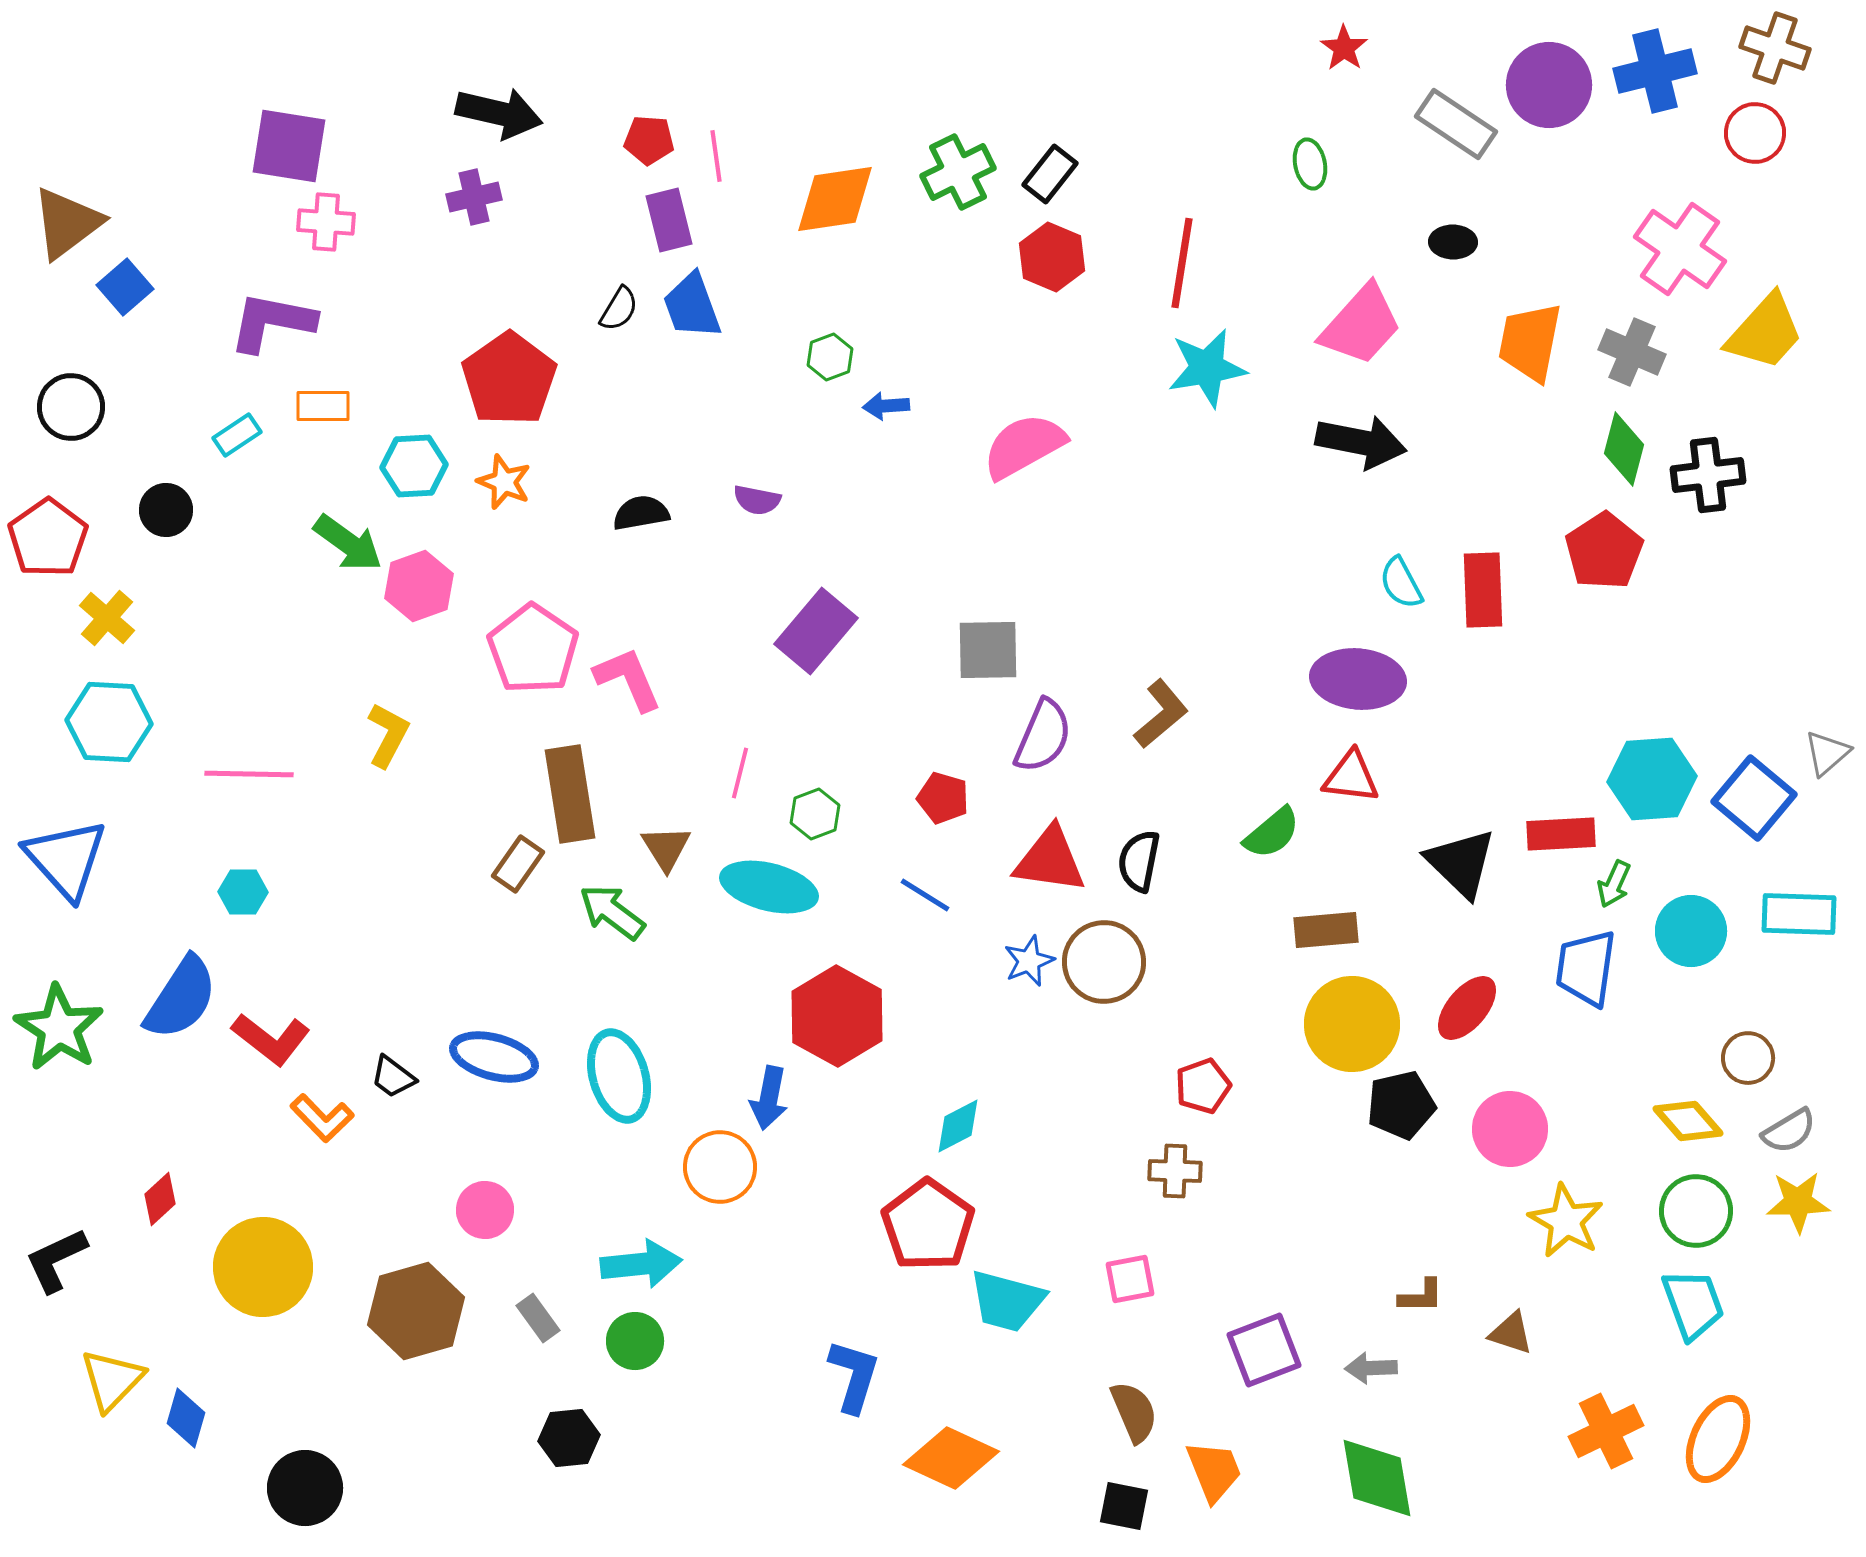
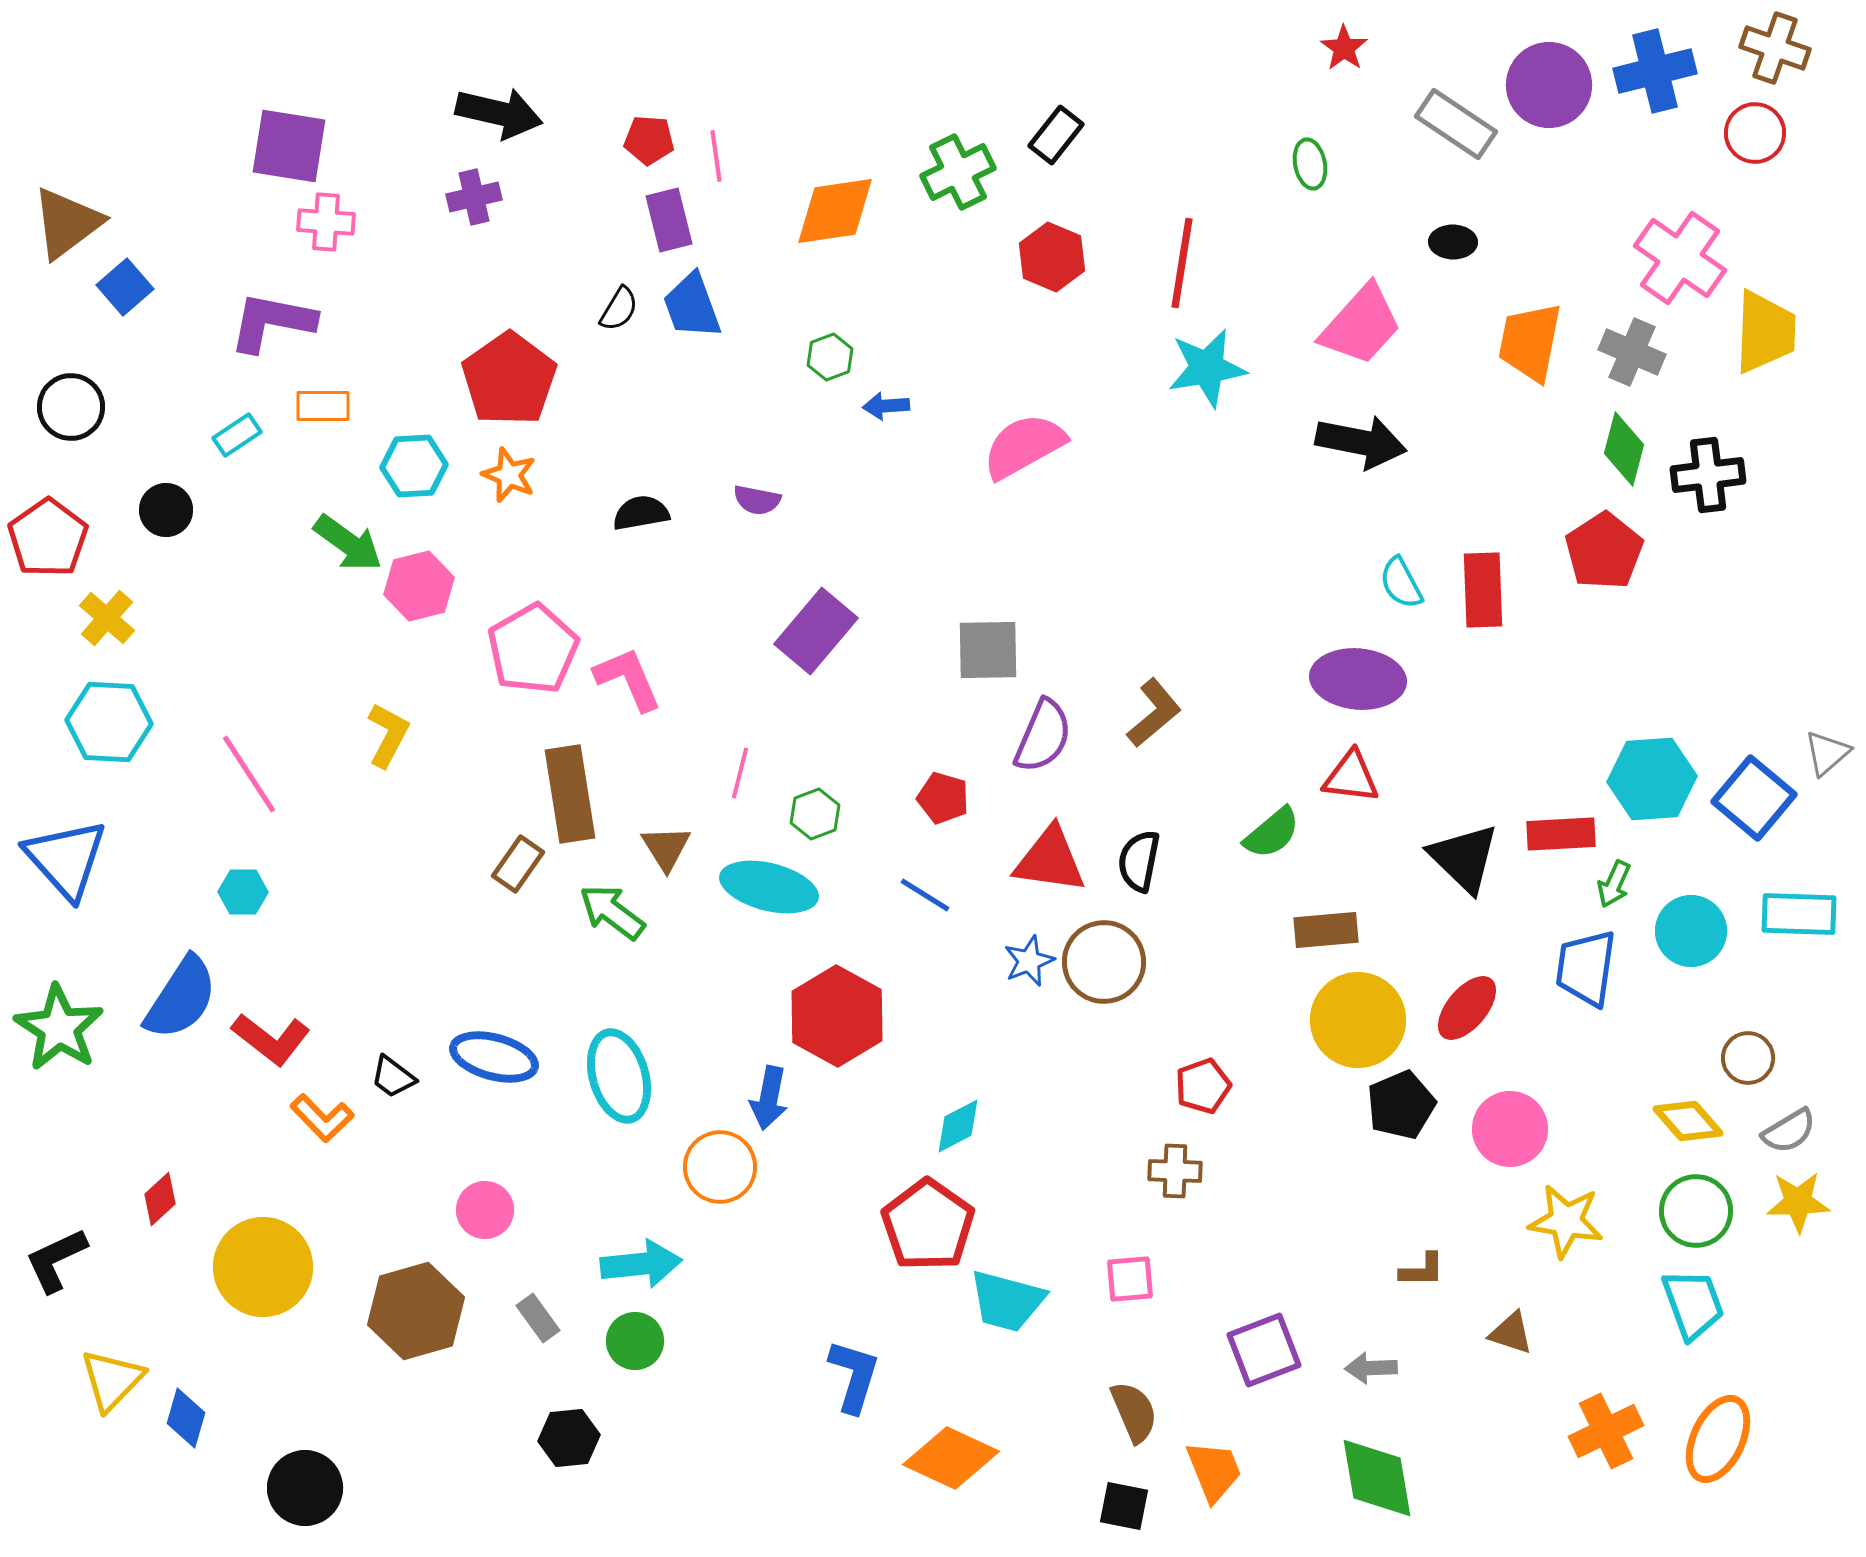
black rectangle at (1050, 174): moved 6 px right, 39 px up
orange diamond at (835, 199): moved 12 px down
pink cross at (1680, 249): moved 9 px down
yellow trapezoid at (1765, 332): rotated 40 degrees counterclockwise
orange star at (504, 482): moved 5 px right, 7 px up
pink hexagon at (419, 586): rotated 6 degrees clockwise
pink pentagon at (533, 649): rotated 8 degrees clockwise
brown L-shape at (1161, 714): moved 7 px left, 1 px up
pink line at (249, 774): rotated 56 degrees clockwise
black triangle at (1461, 863): moved 3 px right, 5 px up
yellow circle at (1352, 1024): moved 6 px right, 4 px up
black pentagon at (1401, 1105): rotated 10 degrees counterclockwise
yellow star at (1566, 1221): rotated 20 degrees counterclockwise
pink square at (1130, 1279): rotated 6 degrees clockwise
brown L-shape at (1421, 1296): moved 1 px right, 26 px up
